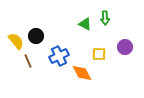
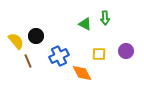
purple circle: moved 1 px right, 4 px down
